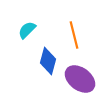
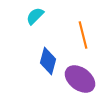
cyan semicircle: moved 8 px right, 14 px up
orange line: moved 9 px right
